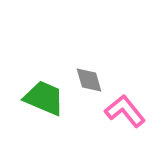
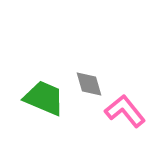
gray diamond: moved 4 px down
